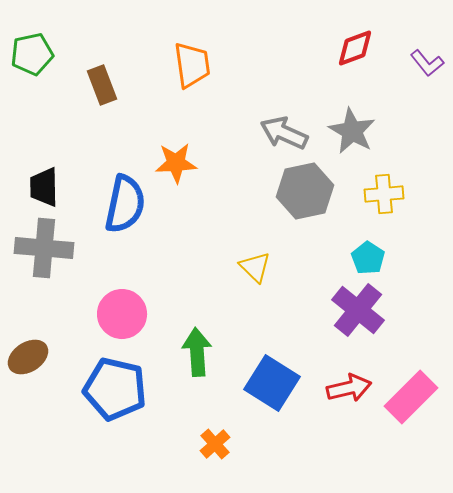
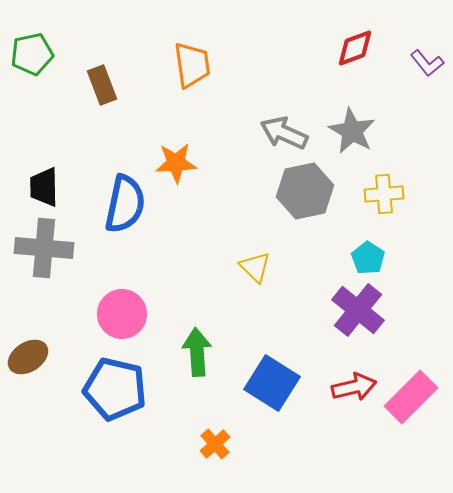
red arrow: moved 5 px right, 1 px up
